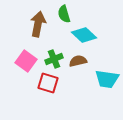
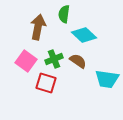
green semicircle: rotated 24 degrees clockwise
brown arrow: moved 3 px down
brown semicircle: rotated 48 degrees clockwise
red square: moved 2 px left
